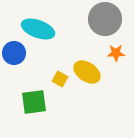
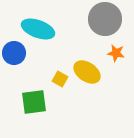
orange star: rotated 12 degrees clockwise
